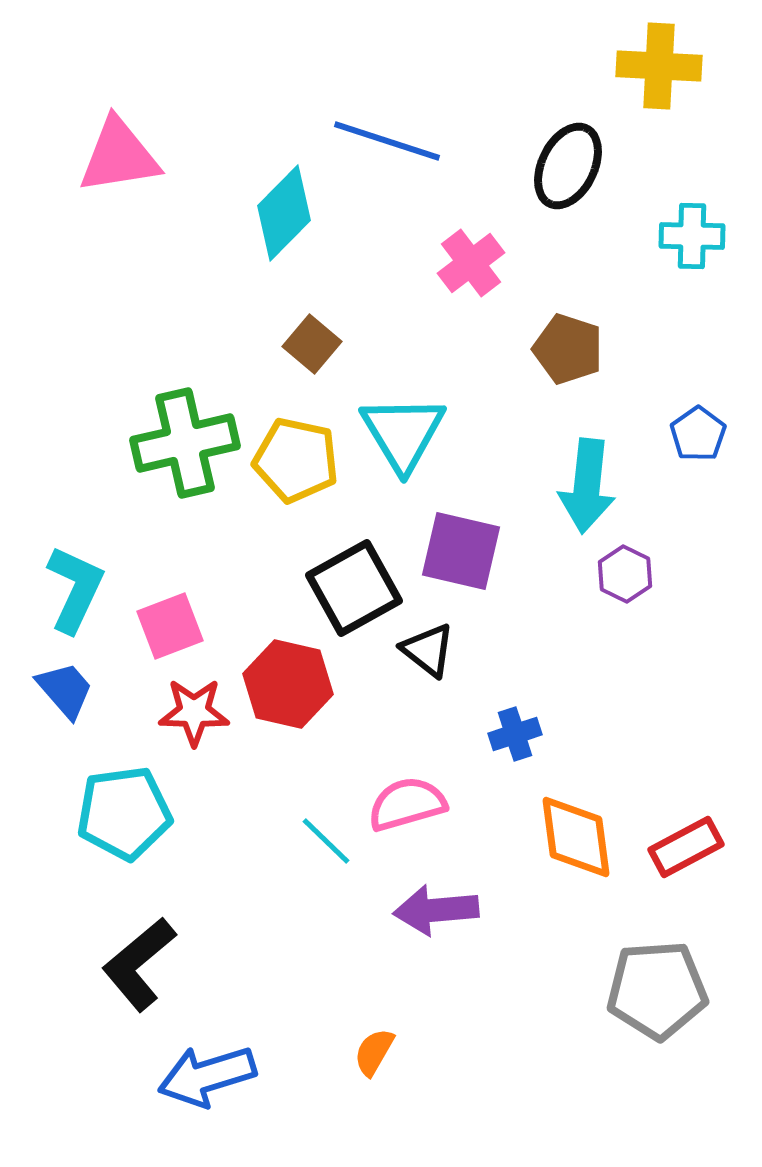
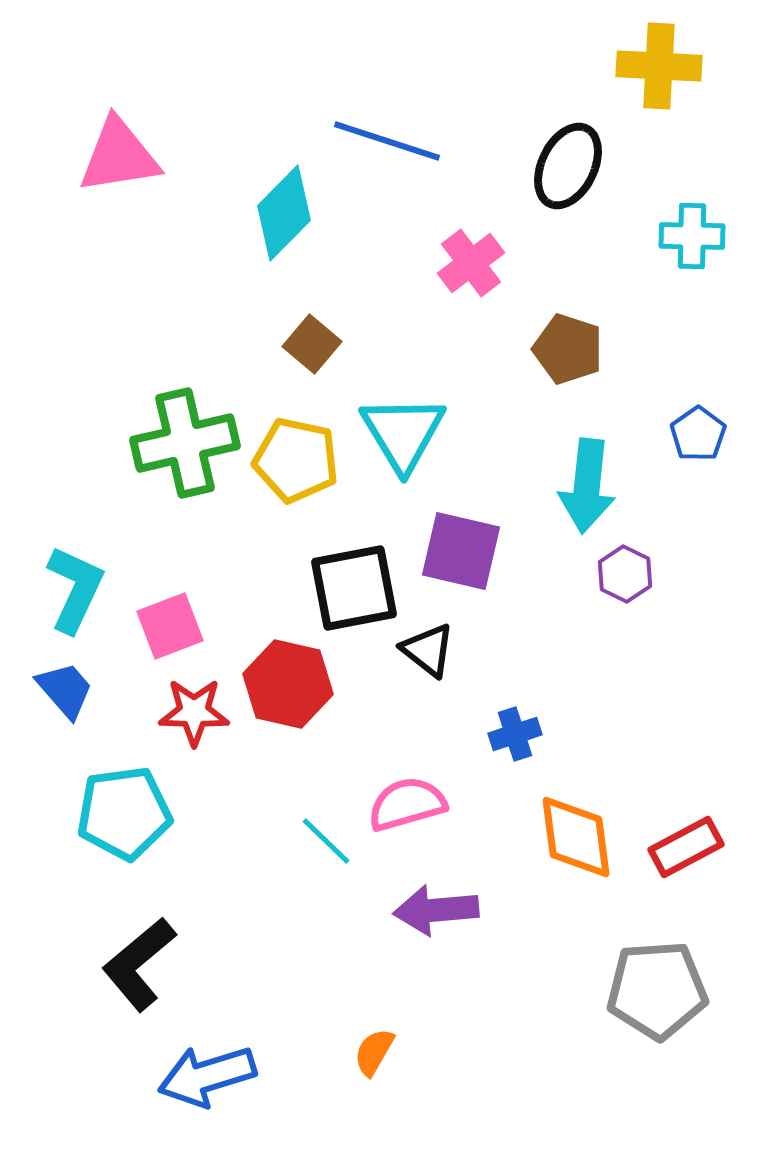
black square: rotated 18 degrees clockwise
